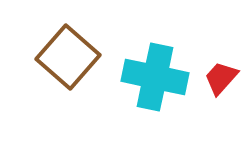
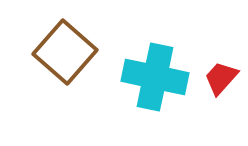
brown square: moved 3 px left, 5 px up
